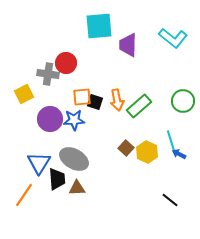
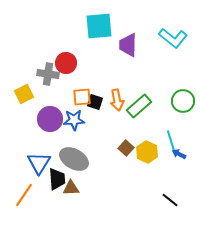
brown triangle: moved 6 px left
